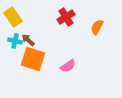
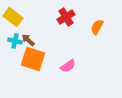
yellow rectangle: rotated 18 degrees counterclockwise
